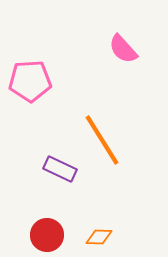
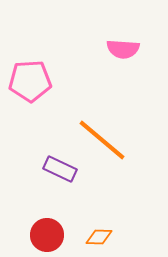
pink semicircle: rotated 44 degrees counterclockwise
orange line: rotated 18 degrees counterclockwise
